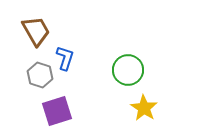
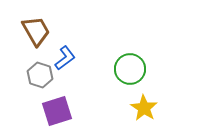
blue L-shape: rotated 35 degrees clockwise
green circle: moved 2 px right, 1 px up
